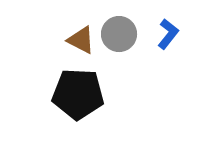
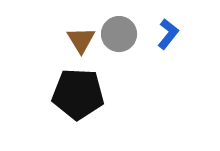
brown triangle: rotated 32 degrees clockwise
